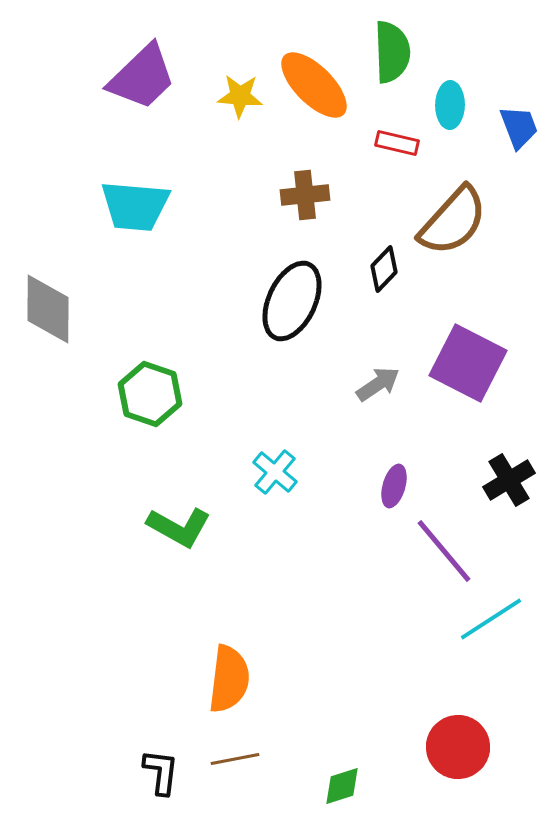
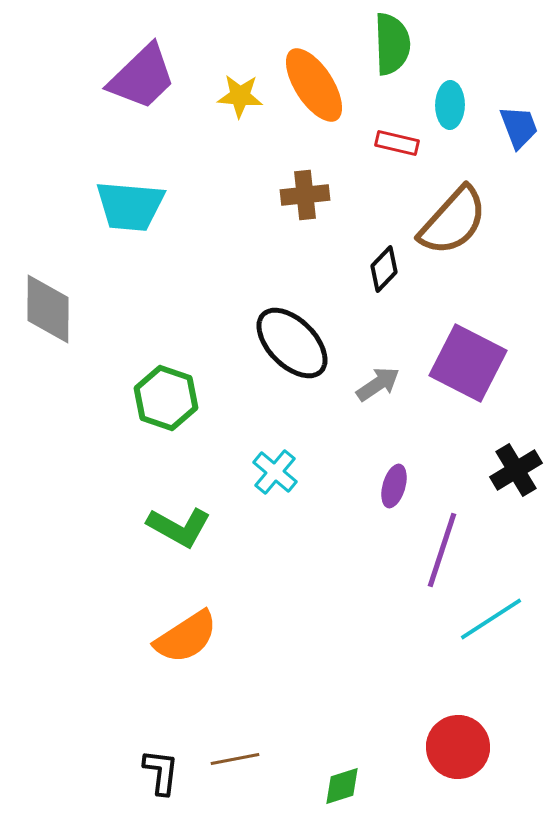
green semicircle: moved 8 px up
orange ellipse: rotated 12 degrees clockwise
cyan trapezoid: moved 5 px left
black ellipse: moved 42 px down; rotated 70 degrees counterclockwise
green hexagon: moved 16 px right, 4 px down
black cross: moved 7 px right, 10 px up
purple line: moved 2 px left, 1 px up; rotated 58 degrees clockwise
orange semicircle: moved 43 px left, 42 px up; rotated 50 degrees clockwise
